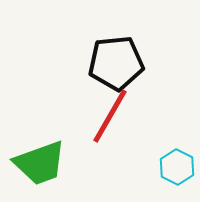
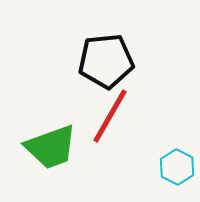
black pentagon: moved 10 px left, 2 px up
green trapezoid: moved 11 px right, 16 px up
